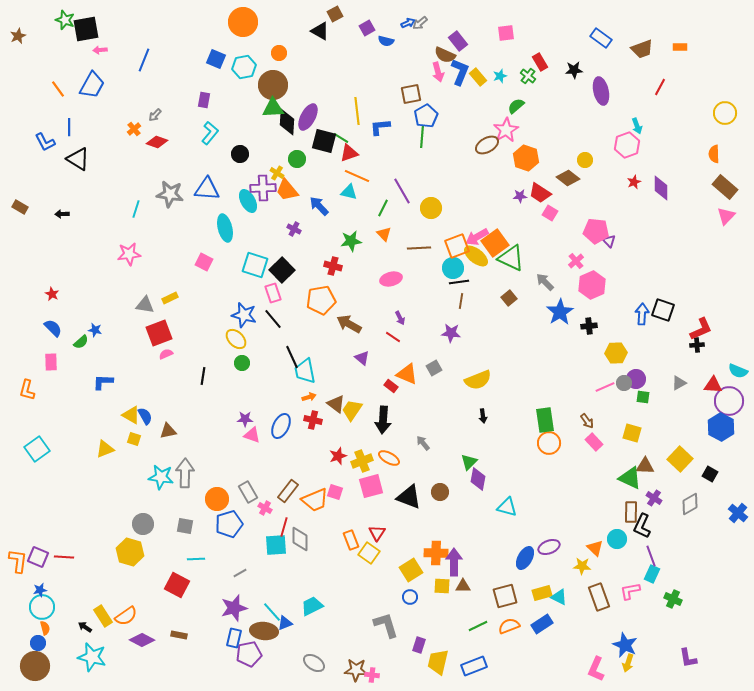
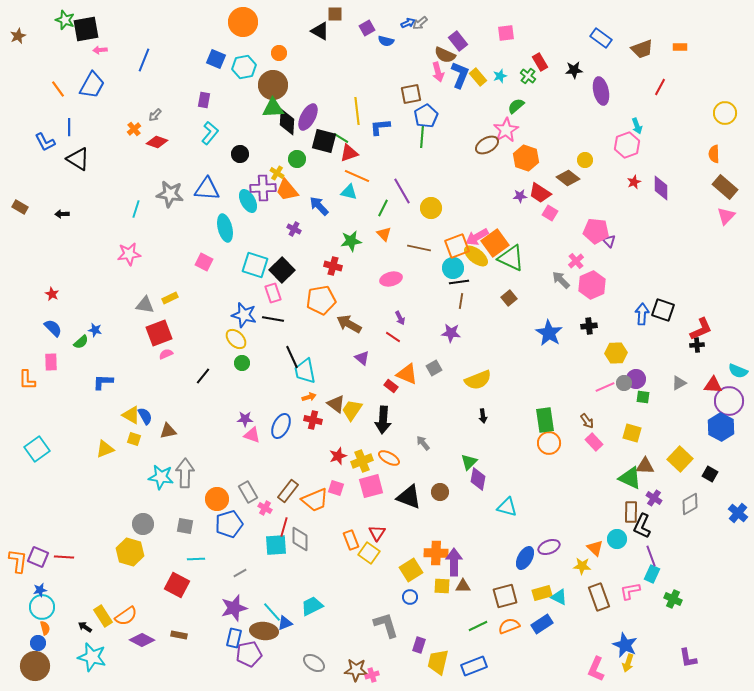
brown square at (335, 14): rotated 28 degrees clockwise
blue L-shape at (460, 72): moved 3 px down
brown line at (419, 248): rotated 15 degrees clockwise
gray arrow at (545, 282): moved 16 px right, 2 px up
blue star at (560, 312): moved 11 px left, 21 px down; rotated 8 degrees counterclockwise
black line at (273, 319): rotated 40 degrees counterclockwise
black line at (203, 376): rotated 30 degrees clockwise
orange L-shape at (27, 390): moved 10 px up; rotated 15 degrees counterclockwise
pink square at (335, 492): moved 1 px right, 4 px up
pink cross at (372, 675): rotated 24 degrees counterclockwise
